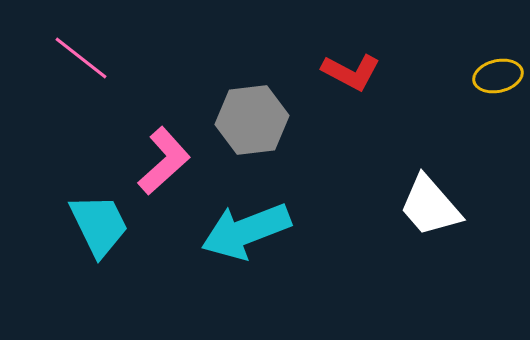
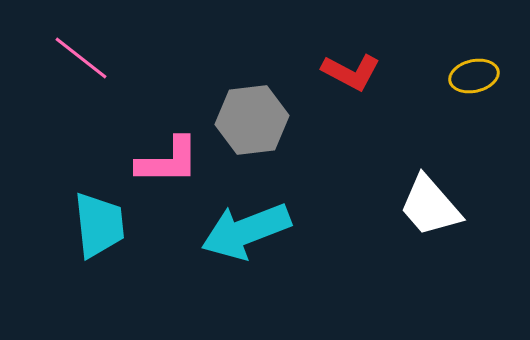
yellow ellipse: moved 24 px left
pink L-shape: moved 4 px right; rotated 42 degrees clockwise
cyan trapezoid: rotated 20 degrees clockwise
